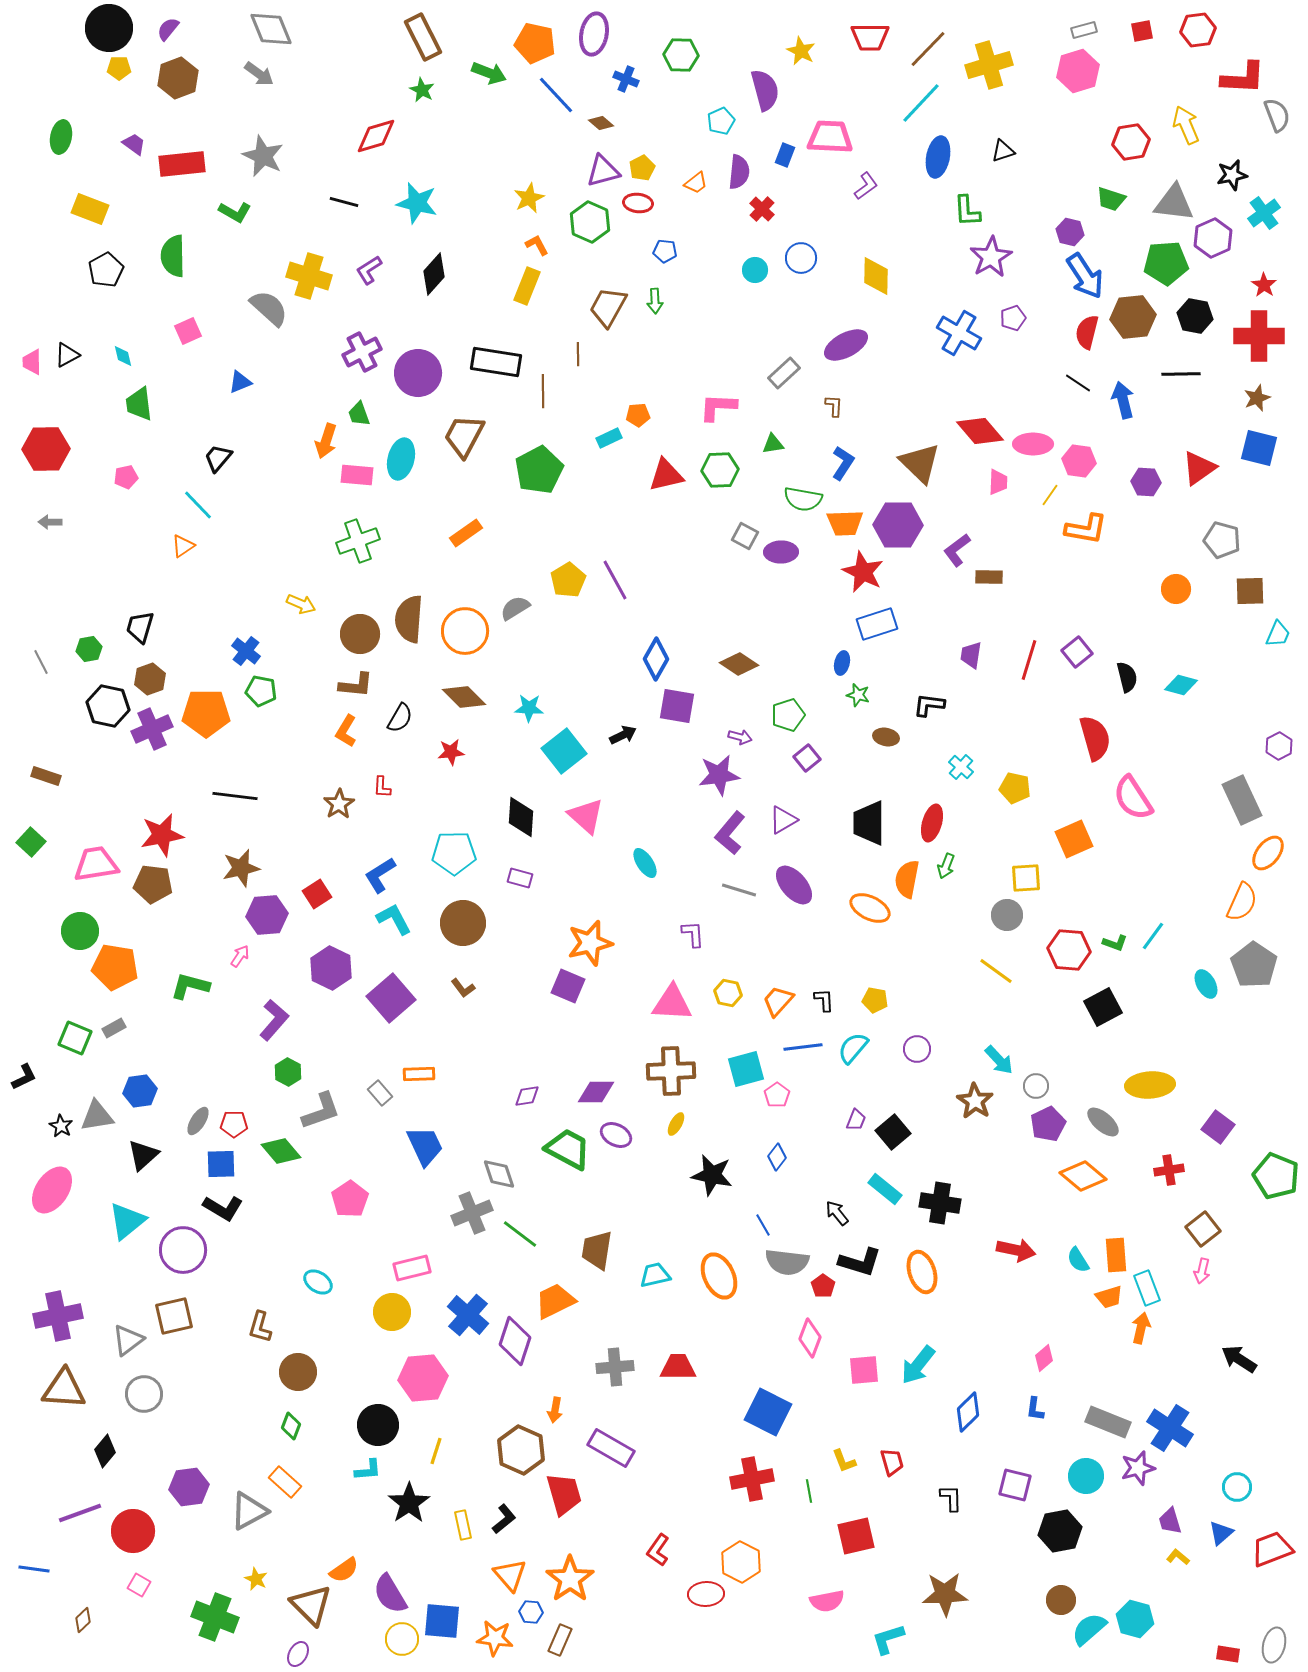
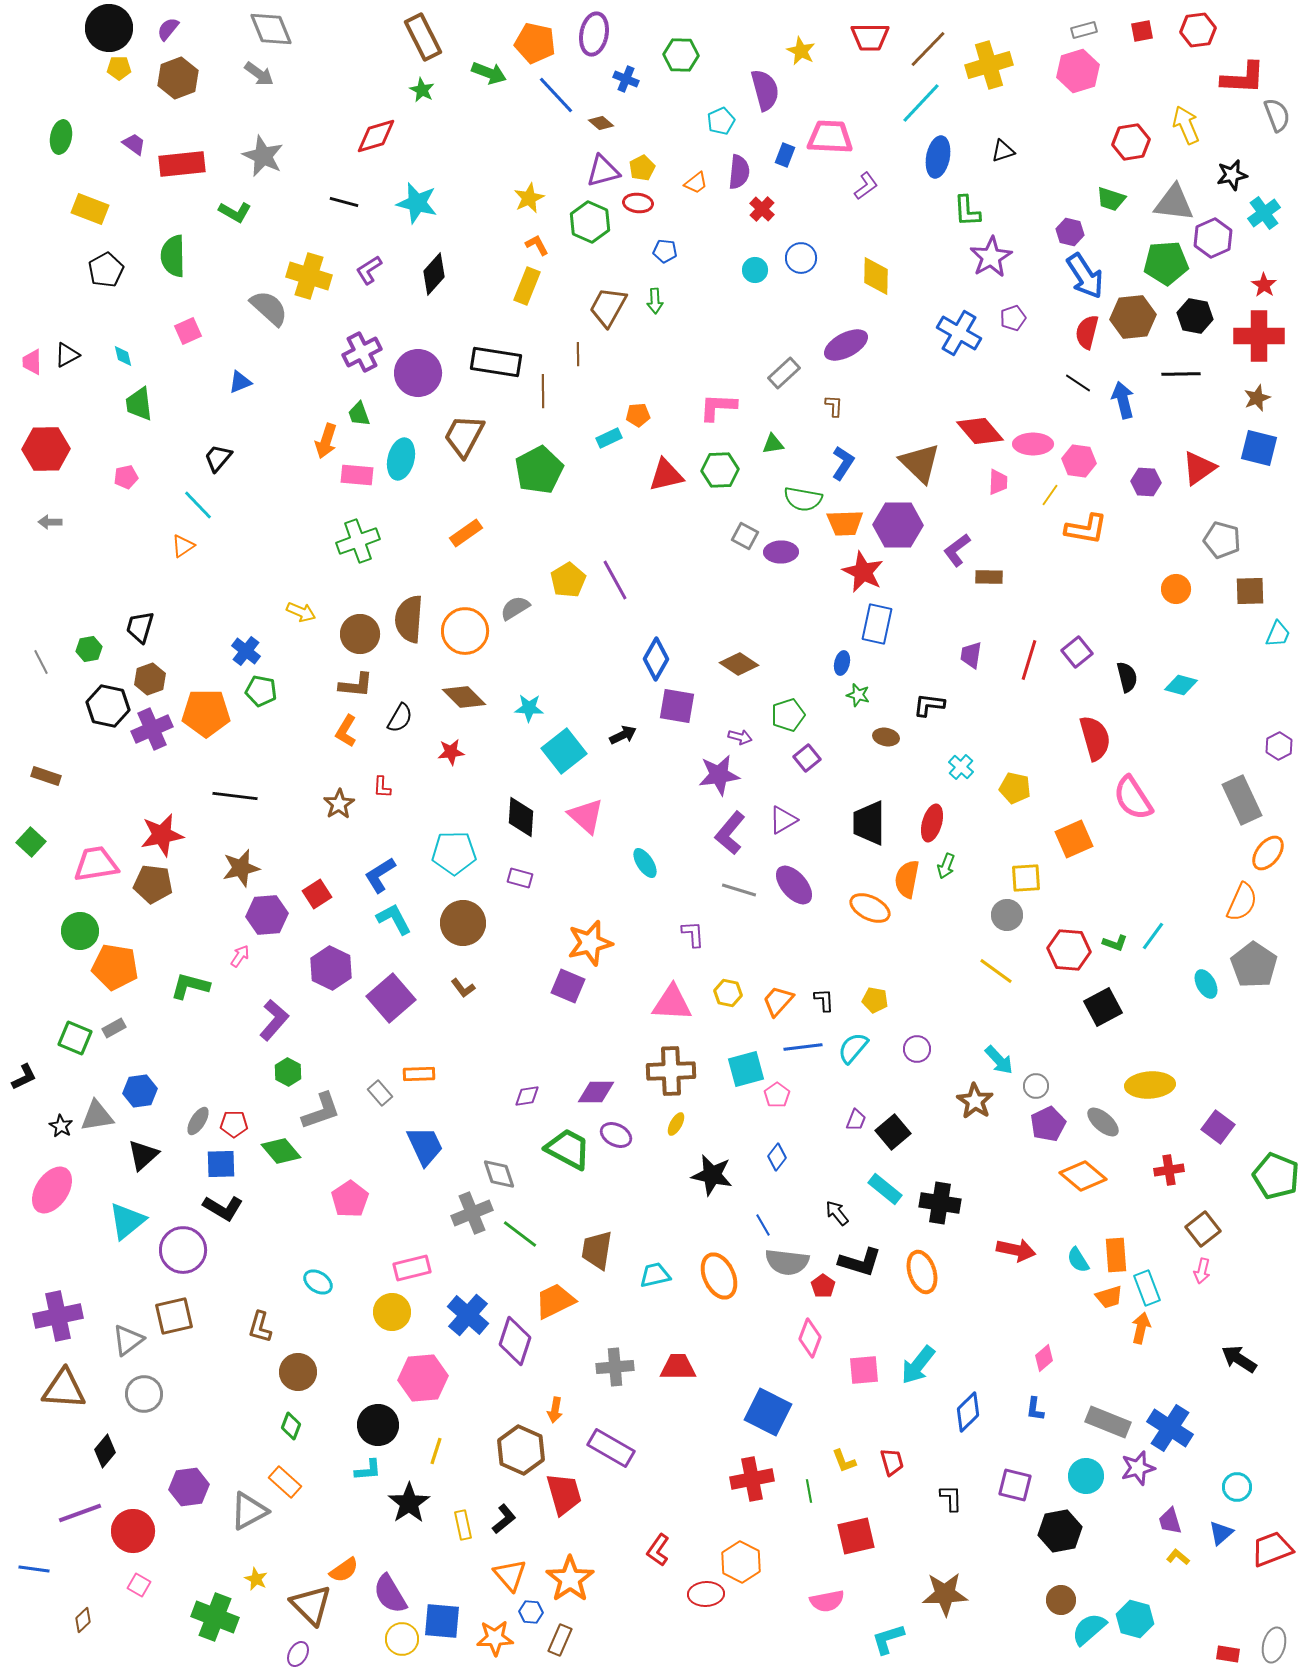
yellow arrow at (301, 604): moved 8 px down
blue rectangle at (877, 624): rotated 60 degrees counterclockwise
orange star at (495, 1638): rotated 9 degrees counterclockwise
